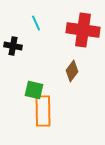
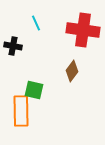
orange rectangle: moved 22 px left
